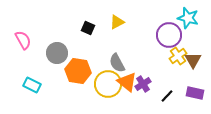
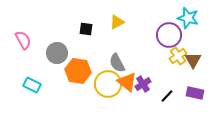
black square: moved 2 px left, 1 px down; rotated 16 degrees counterclockwise
